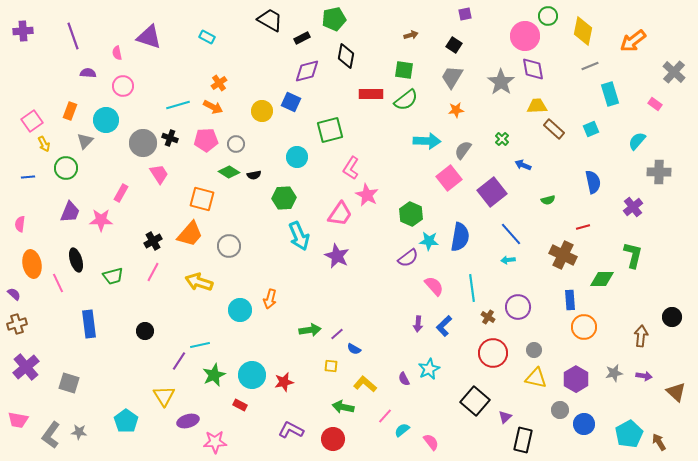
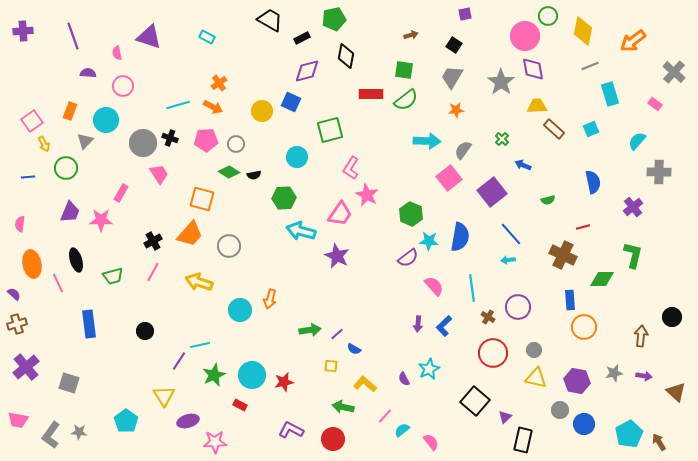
cyan arrow at (299, 236): moved 2 px right, 5 px up; rotated 128 degrees clockwise
purple hexagon at (576, 379): moved 1 px right, 2 px down; rotated 20 degrees counterclockwise
